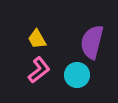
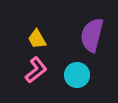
purple semicircle: moved 7 px up
pink L-shape: moved 3 px left
